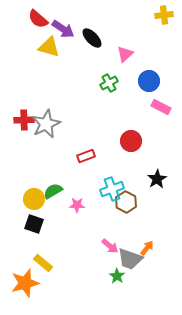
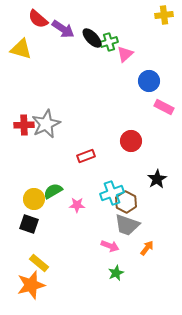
yellow triangle: moved 28 px left, 2 px down
green cross: moved 41 px up; rotated 12 degrees clockwise
pink rectangle: moved 3 px right
red cross: moved 5 px down
cyan cross: moved 4 px down
black square: moved 5 px left
pink arrow: rotated 18 degrees counterclockwise
gray trapezoid: moved 3 px left, 34 px up
yellow rectangle: moved 4 px left
green star: moved 1 px left, 3 px up; rotated 14 degrees clockwise
orange star: moved 6 px right, 2 px down
